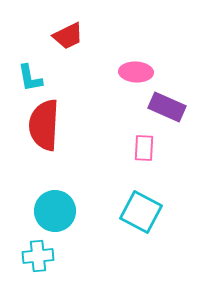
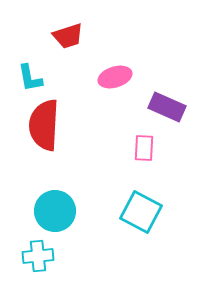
red trapezoid: rotated 8 degrees clockwise
pink ellipse: moved 21 px left, 5 px down; rotated 20 degrees counterclockwise
